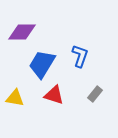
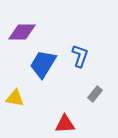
blue trapezoid: moved 1 px right
red triangle: moved 11 px right, 29 px down; rotated 20 degrees counterclockwise
